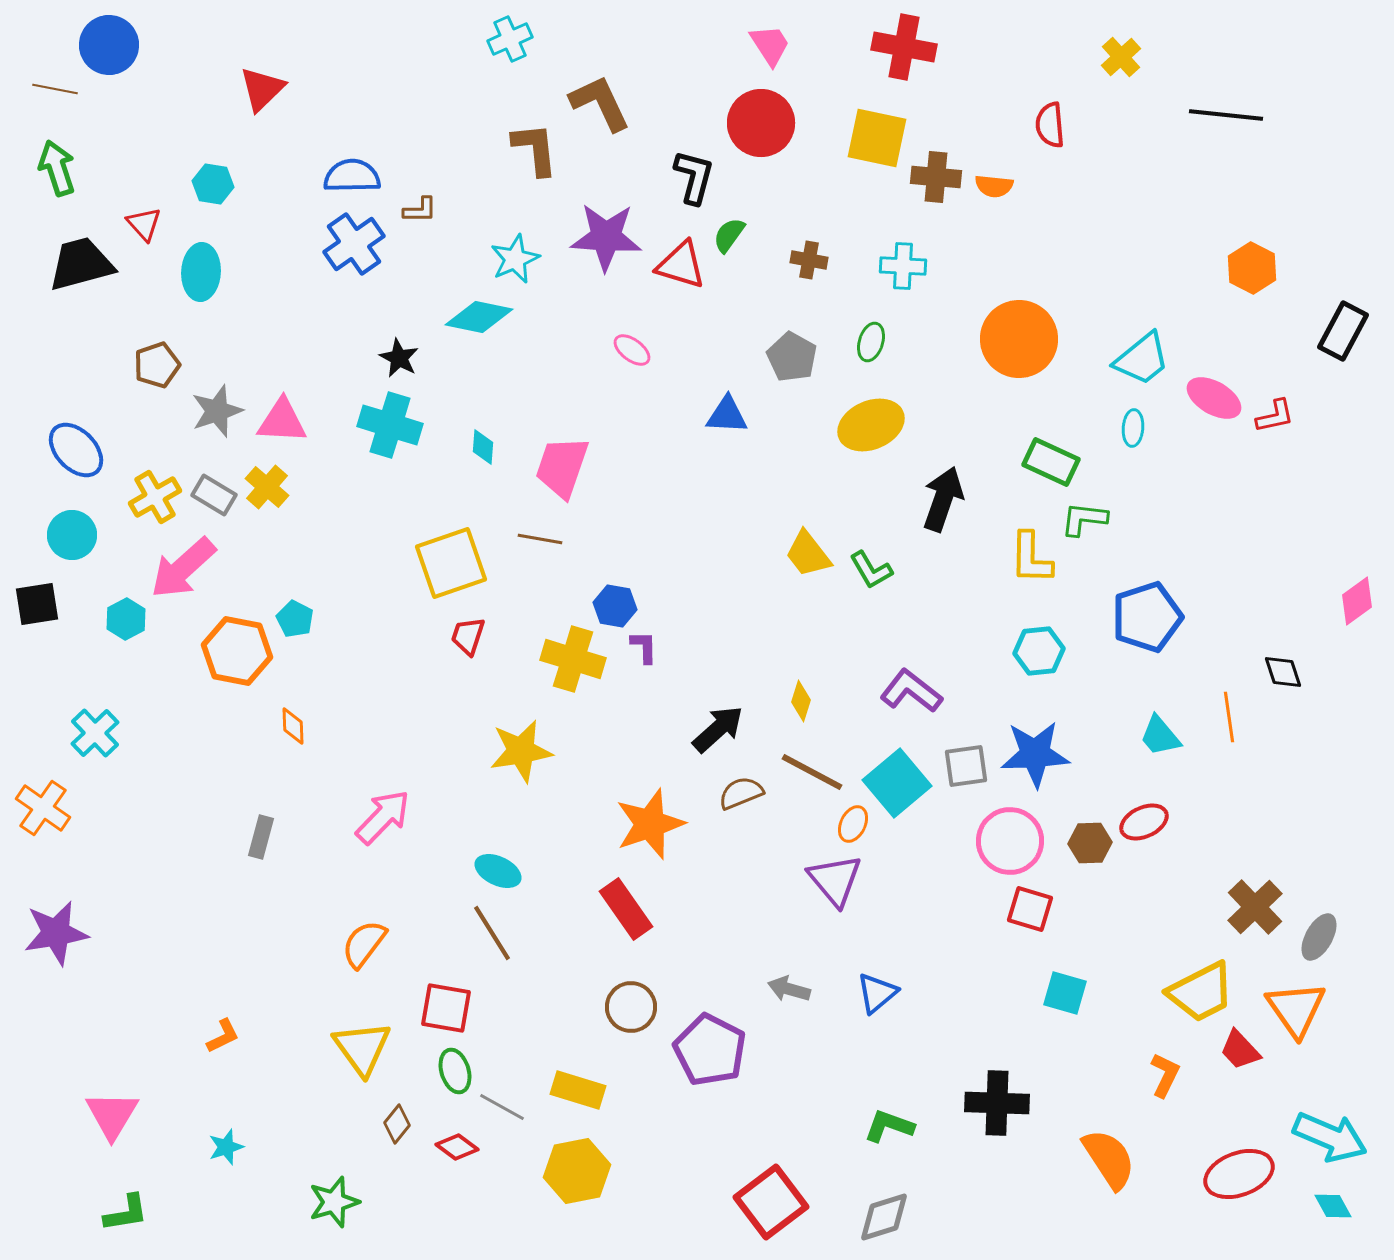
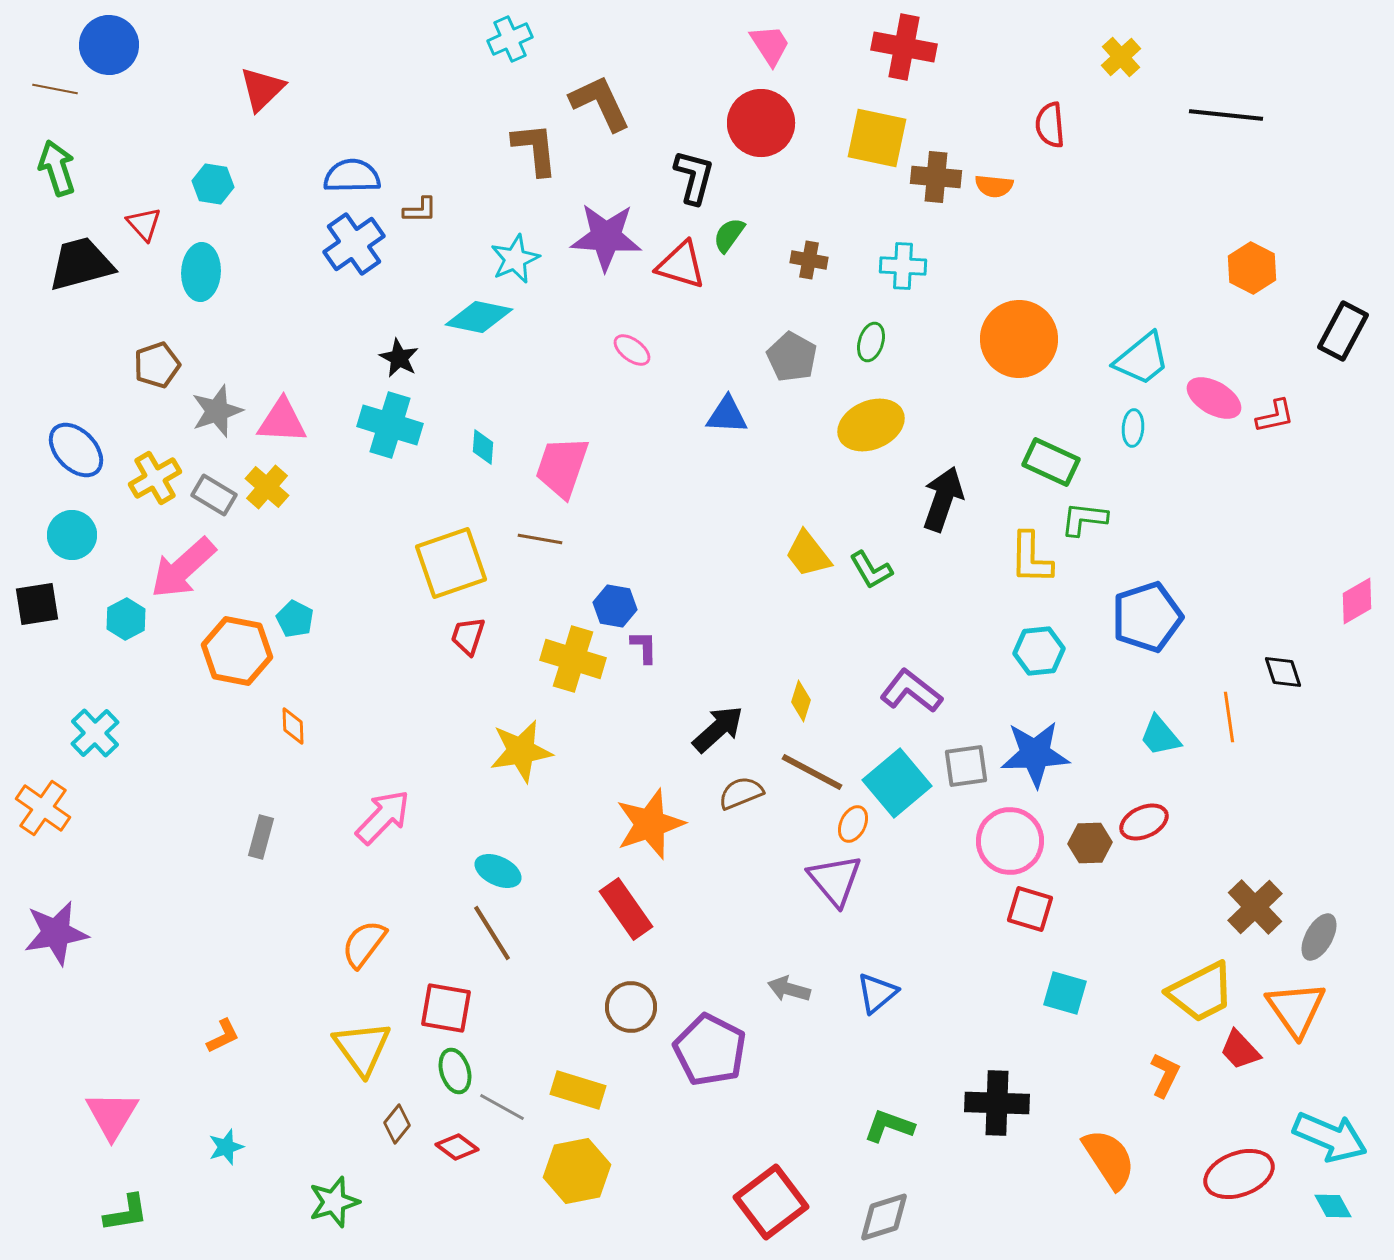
yellow cross at (155, 497): moved 19 px up
pink diamond at (1357, 601): rotated 6 degrees clockwise
